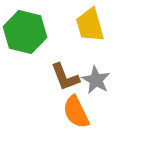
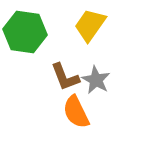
yellow trapezoid: rotated 51 degrees clockwise
green hexagon: rotated 6 degrees counterclockwise
